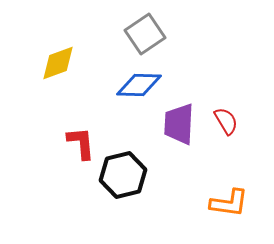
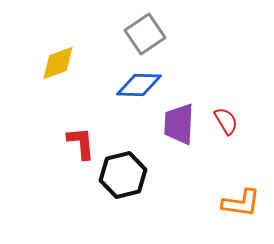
orange L-shape: moved 12 px right
